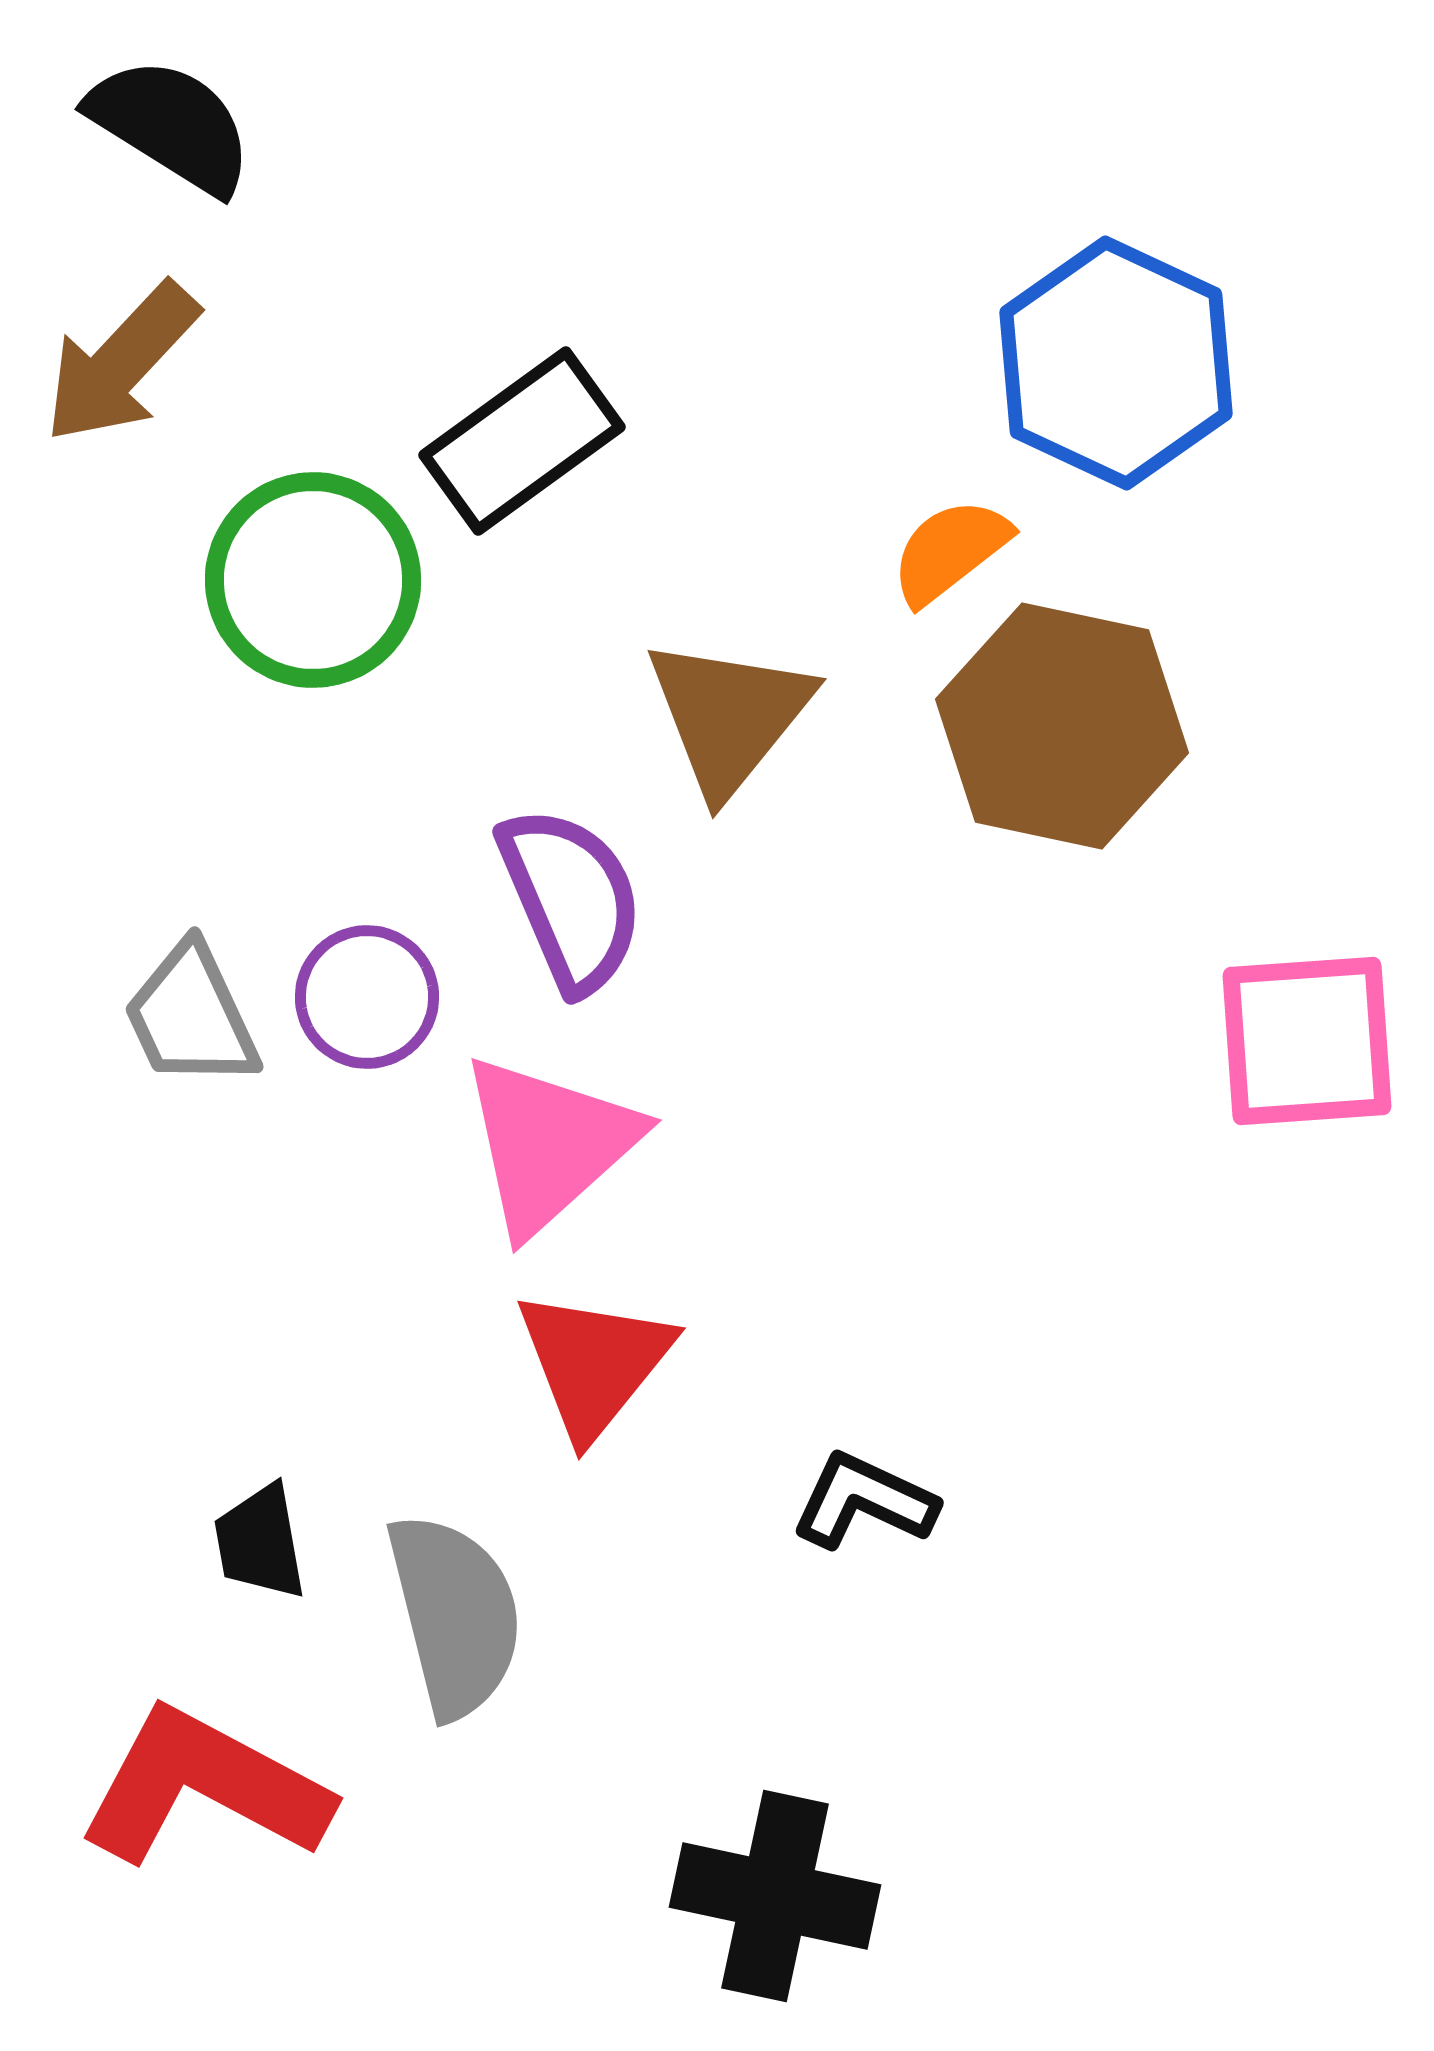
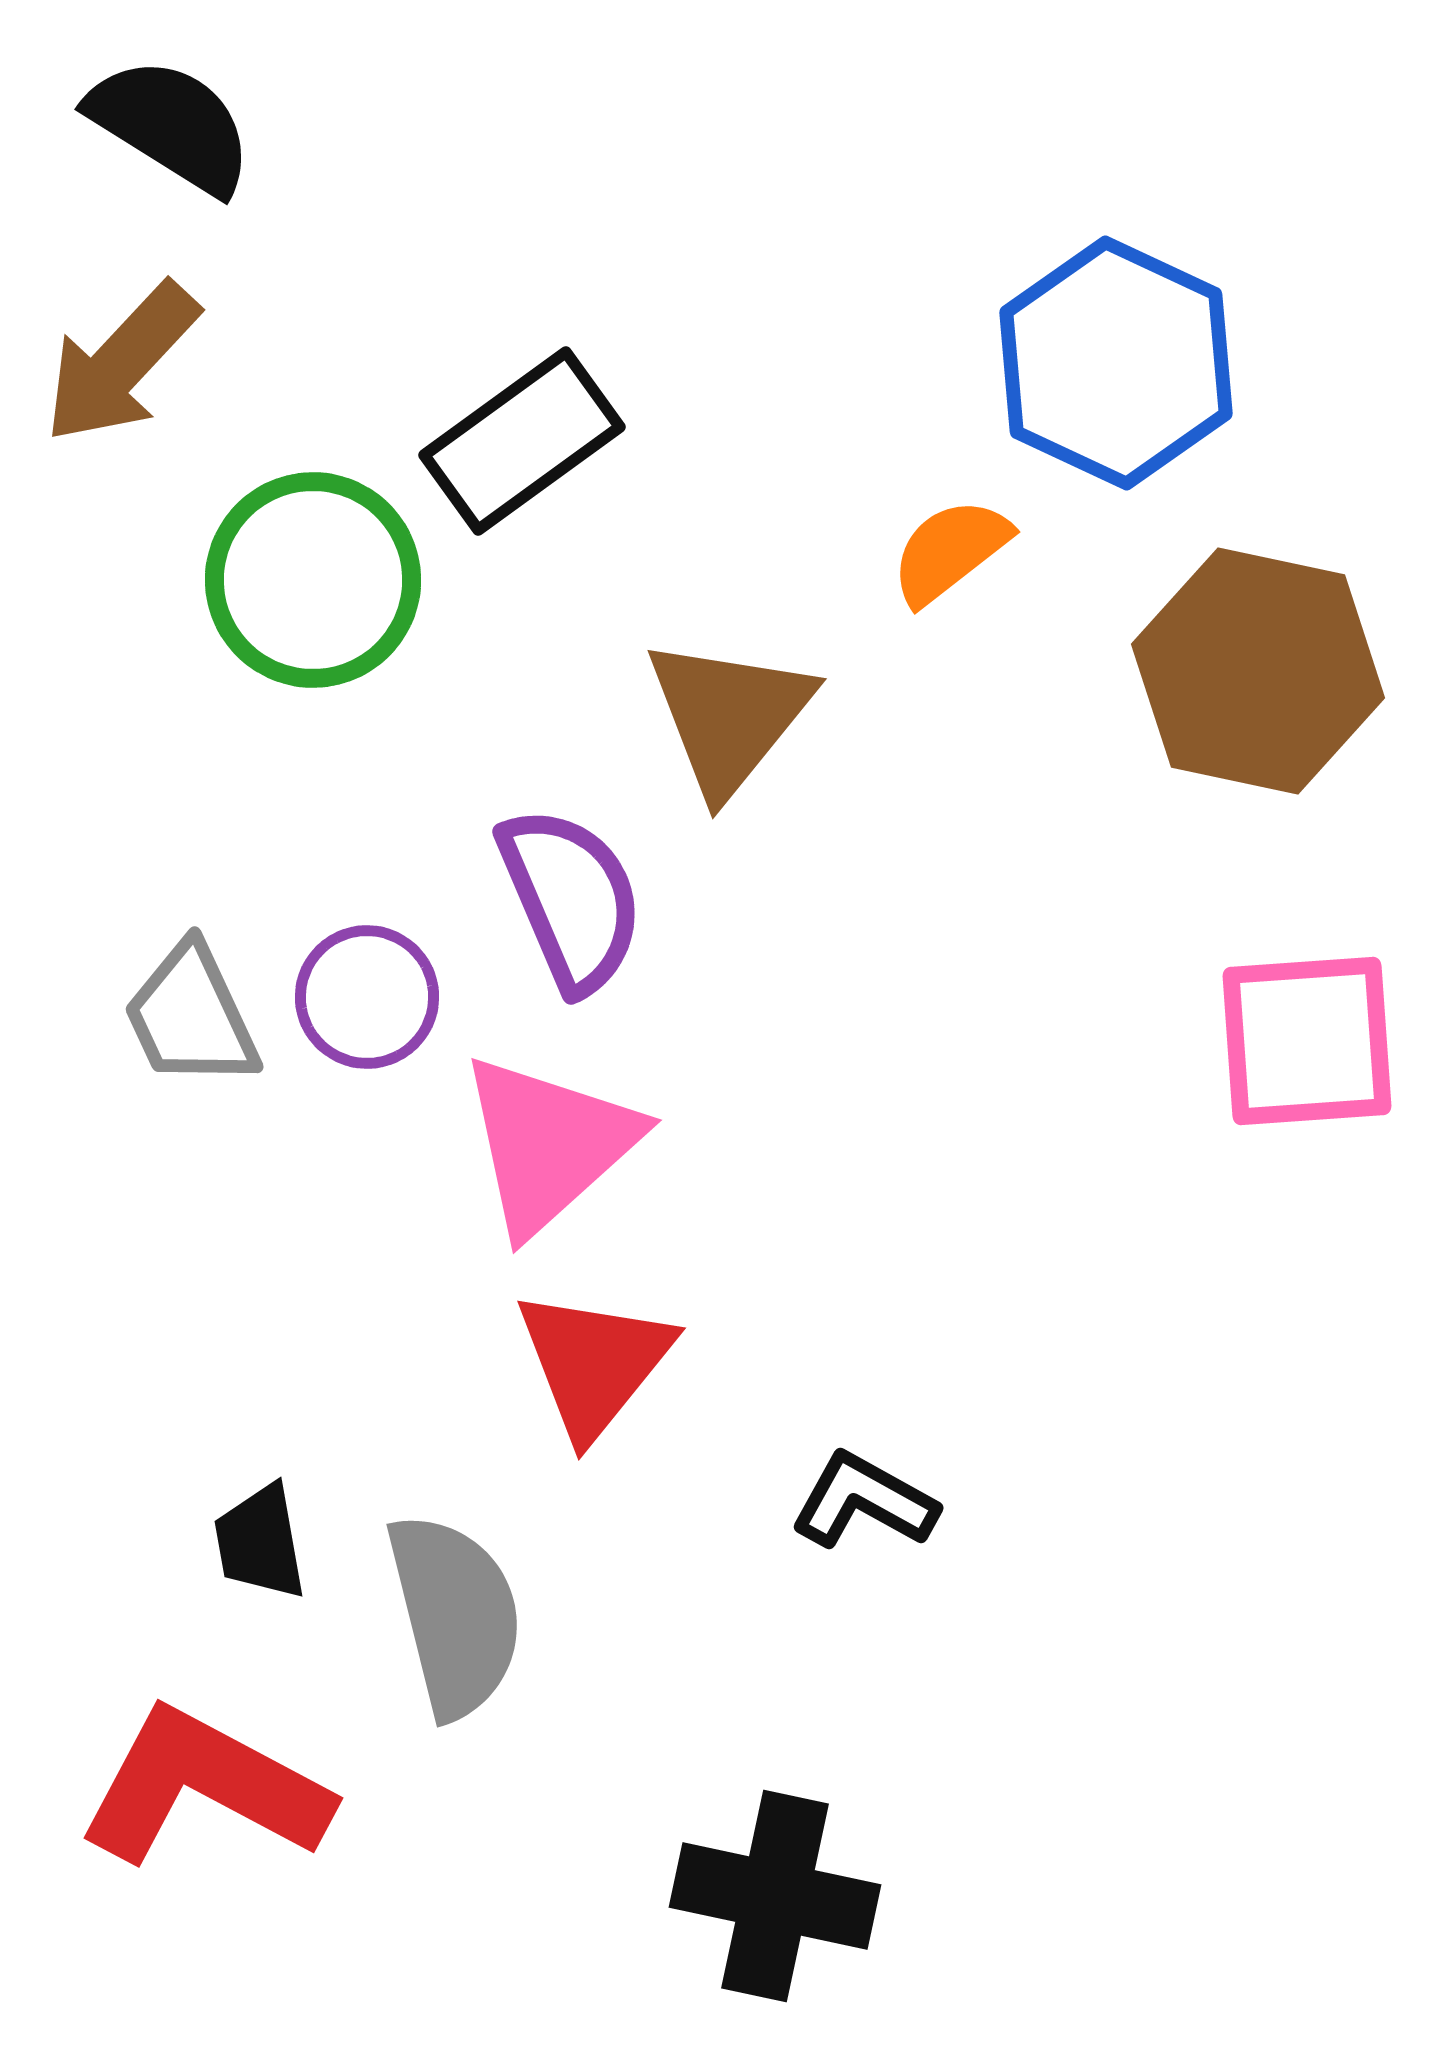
brown hexagon: moved 196 px right, 55 px up
black L-shape: rotated 4 degrees clockwise
